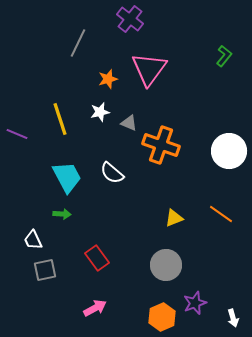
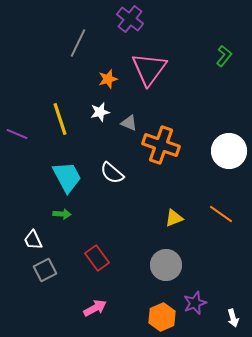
gray square: rotated 15 degrees counterclockwise
